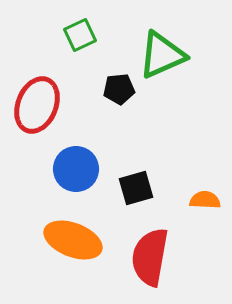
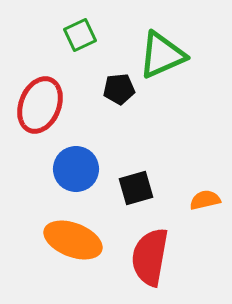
red ellipse: moved 3 px right
orange semicircle: rotated 16 degrees counterclockwise
